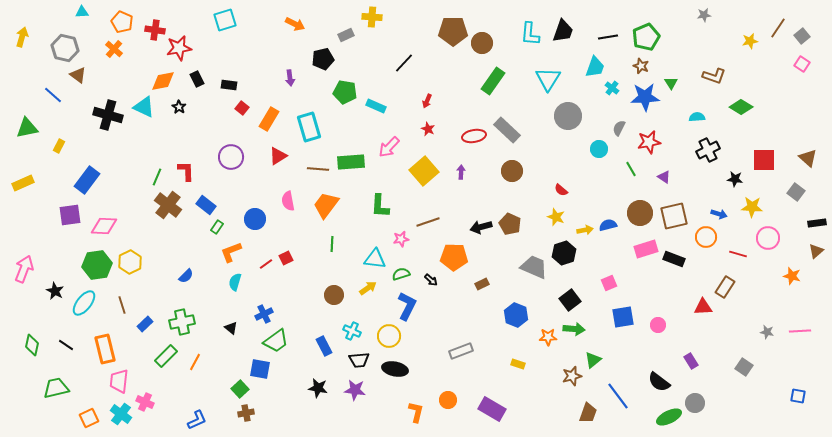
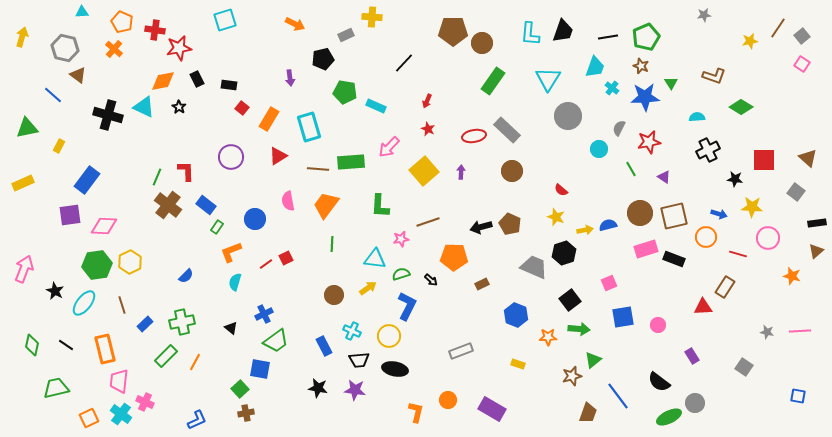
green arrow at (574, 329): moved 5 px right
purple rectangle at (691, 361): moved 1 px right, 5 px up
